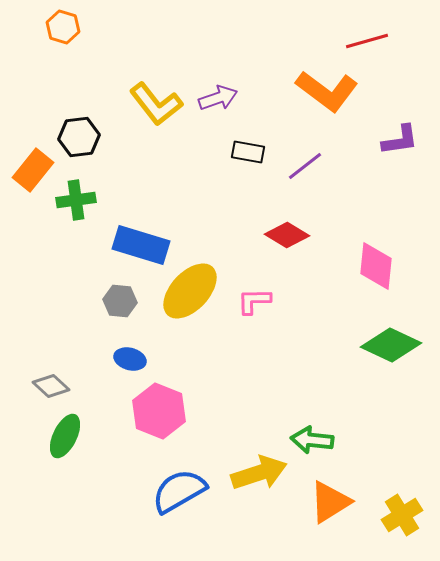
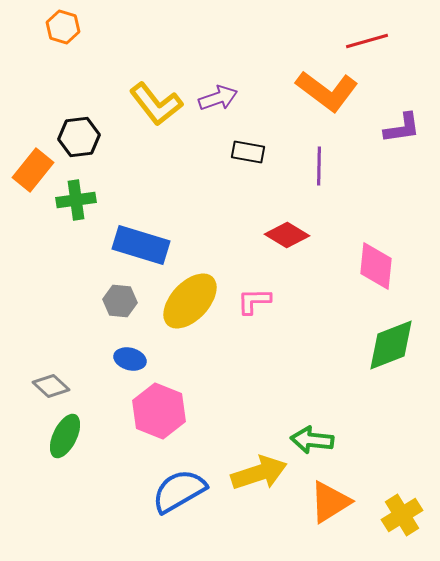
purple L-shape: moved 2 px right, 12 px up
purple line: moved 14 px right; rotated 51 degrees counterclockwise
yellow ellipse: moved 10 px down
green diamond: rotated 46 degrees counterclockwise
